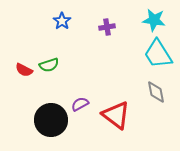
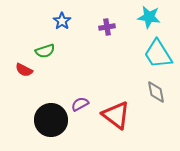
cyan star: moved 5 px left, 3 px up
green semicircle: moved 4 px left, 14 px up
